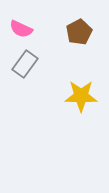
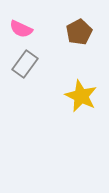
yellow star: rotated 24 degrees clockwise
